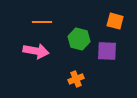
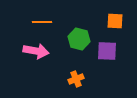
orange square: rotated 12 degrees counterclockwise
